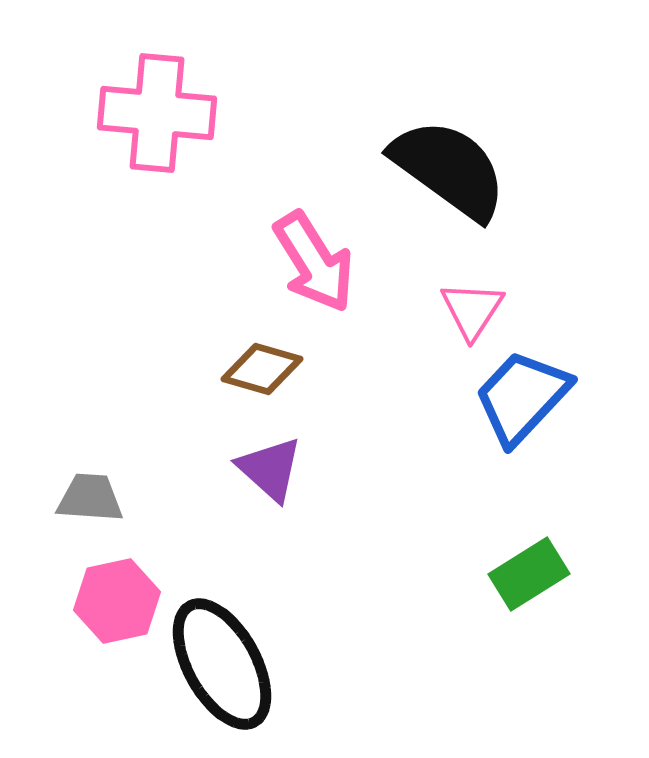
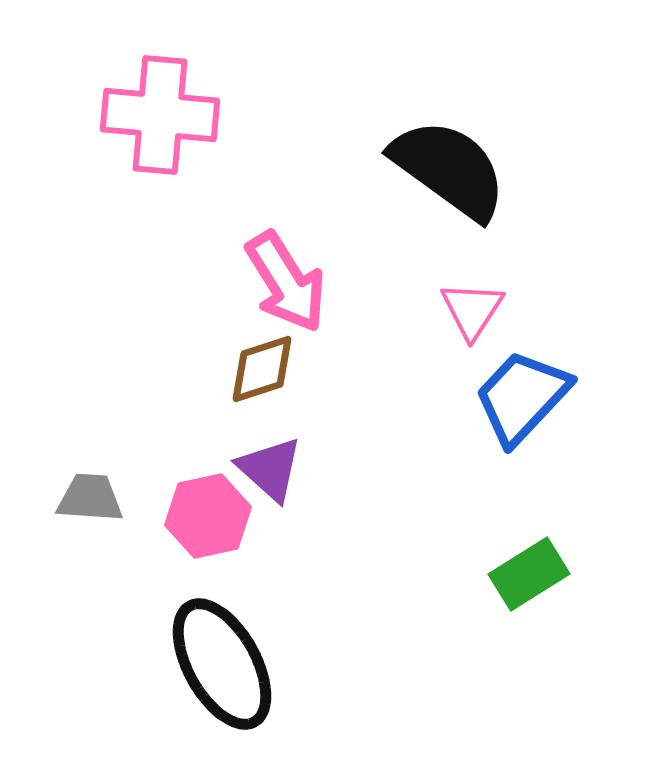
pink cross: moved 3 px right, 2 px down
pink arrow: moved 28 px left, 20 px down
brown diamond: rotated 34 degrees counterclockwise
pink hexagon: moved 91 px right, 85 px up
